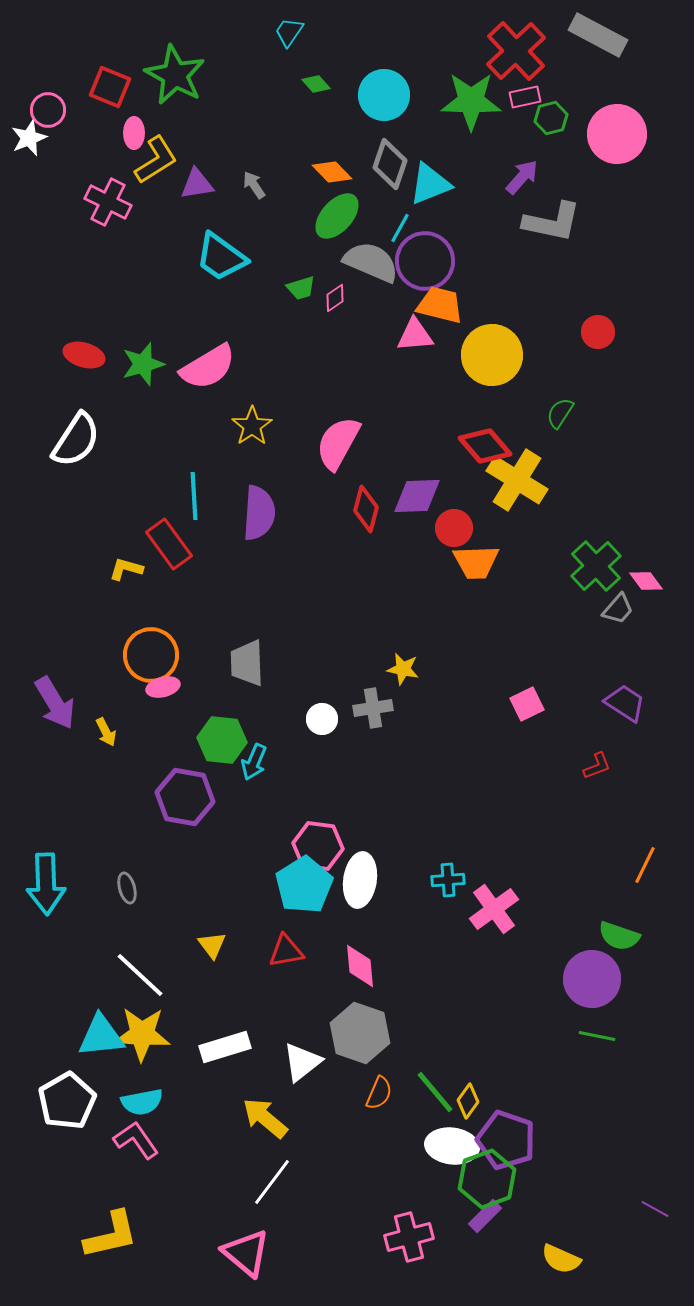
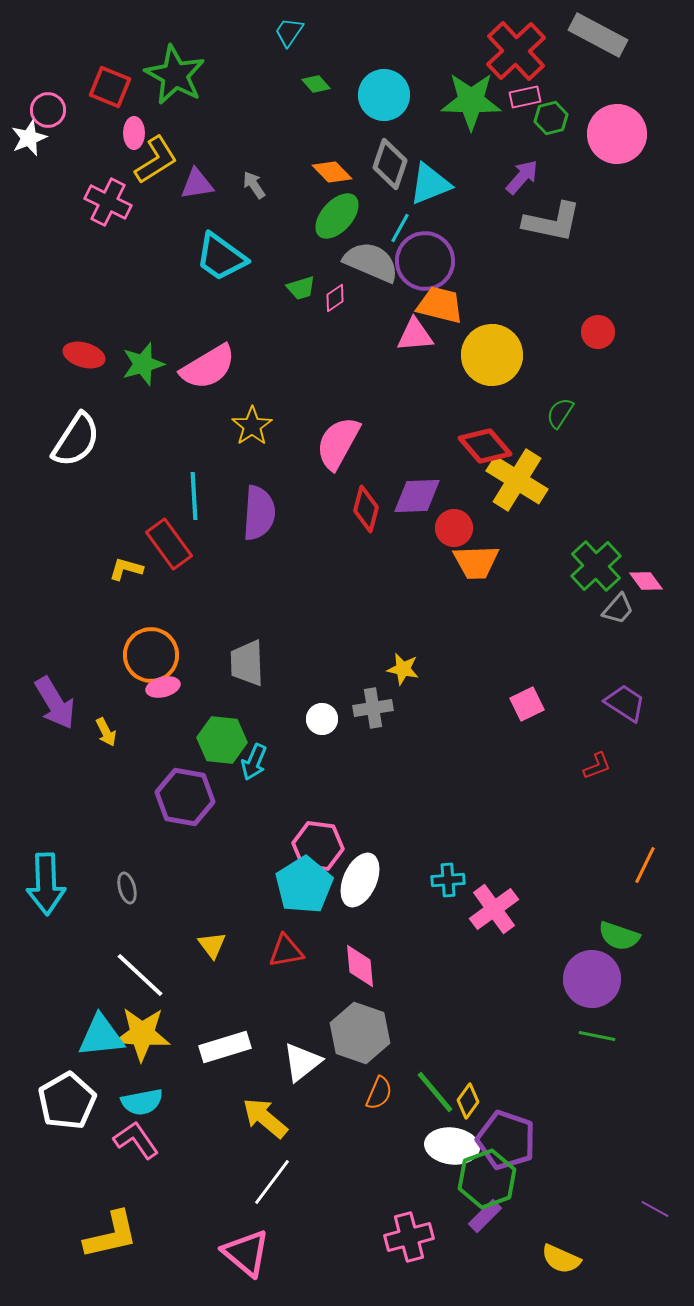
white ellipse at (360, 880): rotated 16 degrees clockwise
